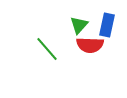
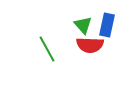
green triangle: moved 4 px right; rotated 24 degrees counterclockwise
green line: rotated 12 degrees clockwise
